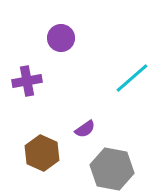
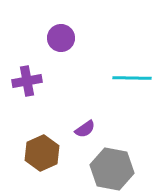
cyan line: rotated 42 degrees clockwise
brown hexagon: rotated 12 degrees clockwise
